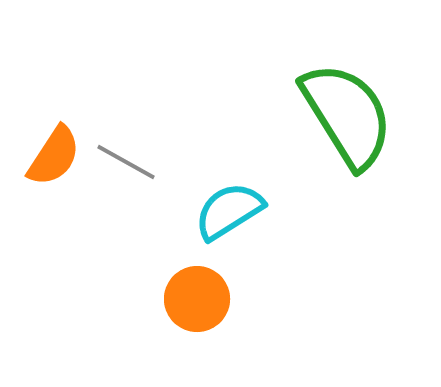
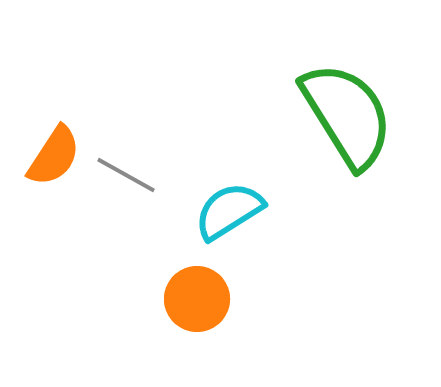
gray line: moved 13 px down
